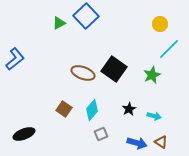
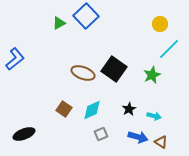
cyan diamond: rotated 25 degrees clockwise
blue arrow: moved 1 px right, 6 px up
